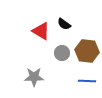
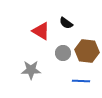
black semicircle: moved 2 px right, 1 px up
gray circle: moved 1 px right
gray star: moved 3 px left, 7 px up
blue line: moved 6 px left
